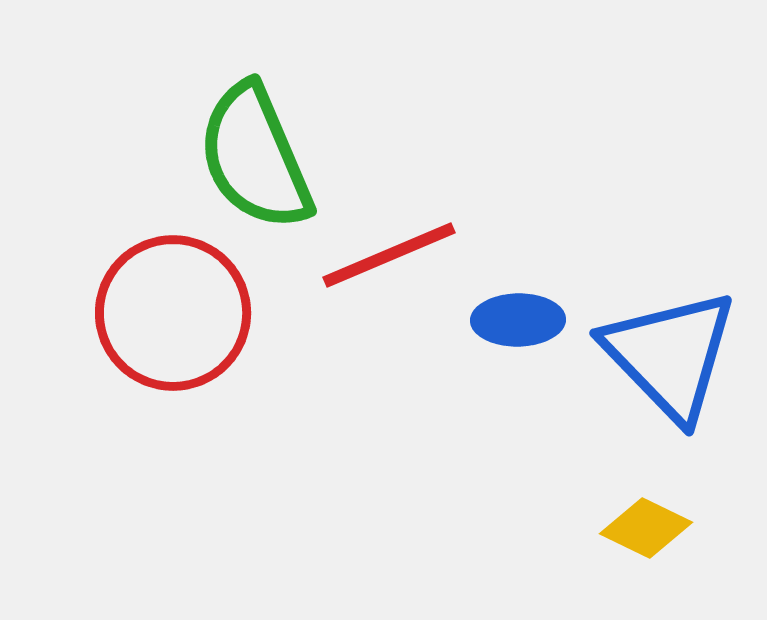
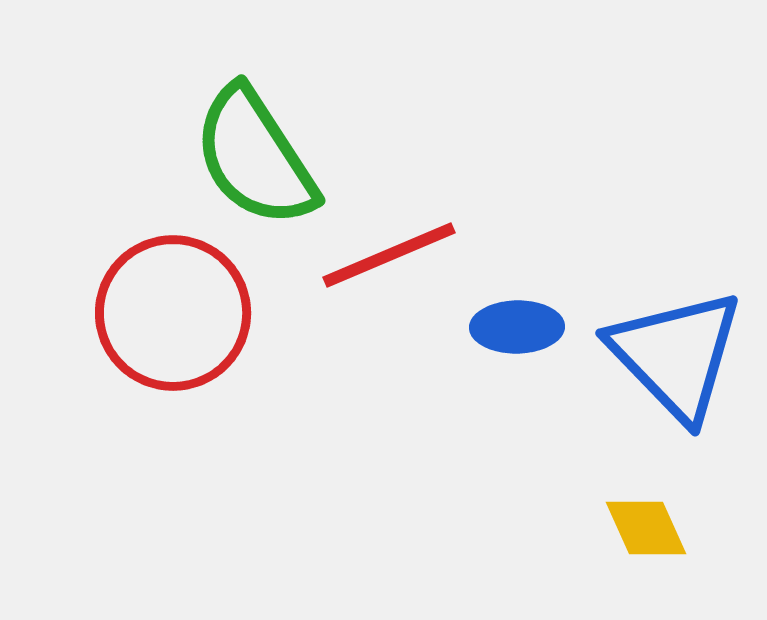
green semicircle: rotated 10 degrees counterclockwise
blue ellipse: moved 1 px left, 7 px down
blue triangle: moved 6 px right
yellow diamond: rotated 40 degrees clockwise
